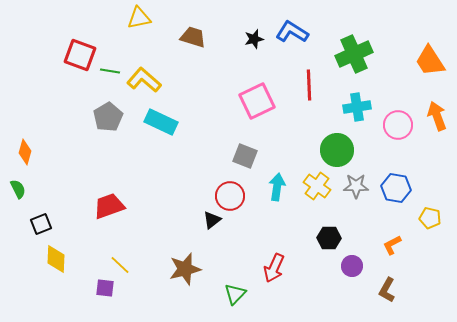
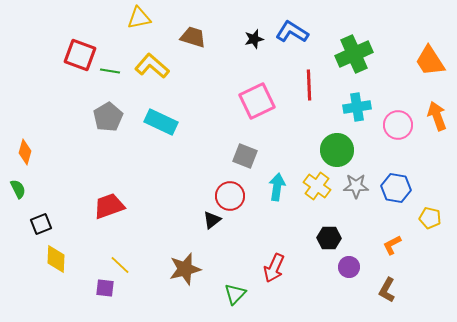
yellow L-shape: moved 8 px right, 14 px up
purple circle: moved 3 px left, 1 px down
